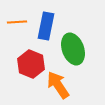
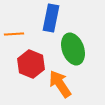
orange line: moved 3 px left, 12 px down
blue rectangle: moved 5 px right, 8 px up
orange arrow: moved 2 px right, 1 px up
